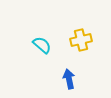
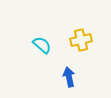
blue arrow: moved 2 px up
